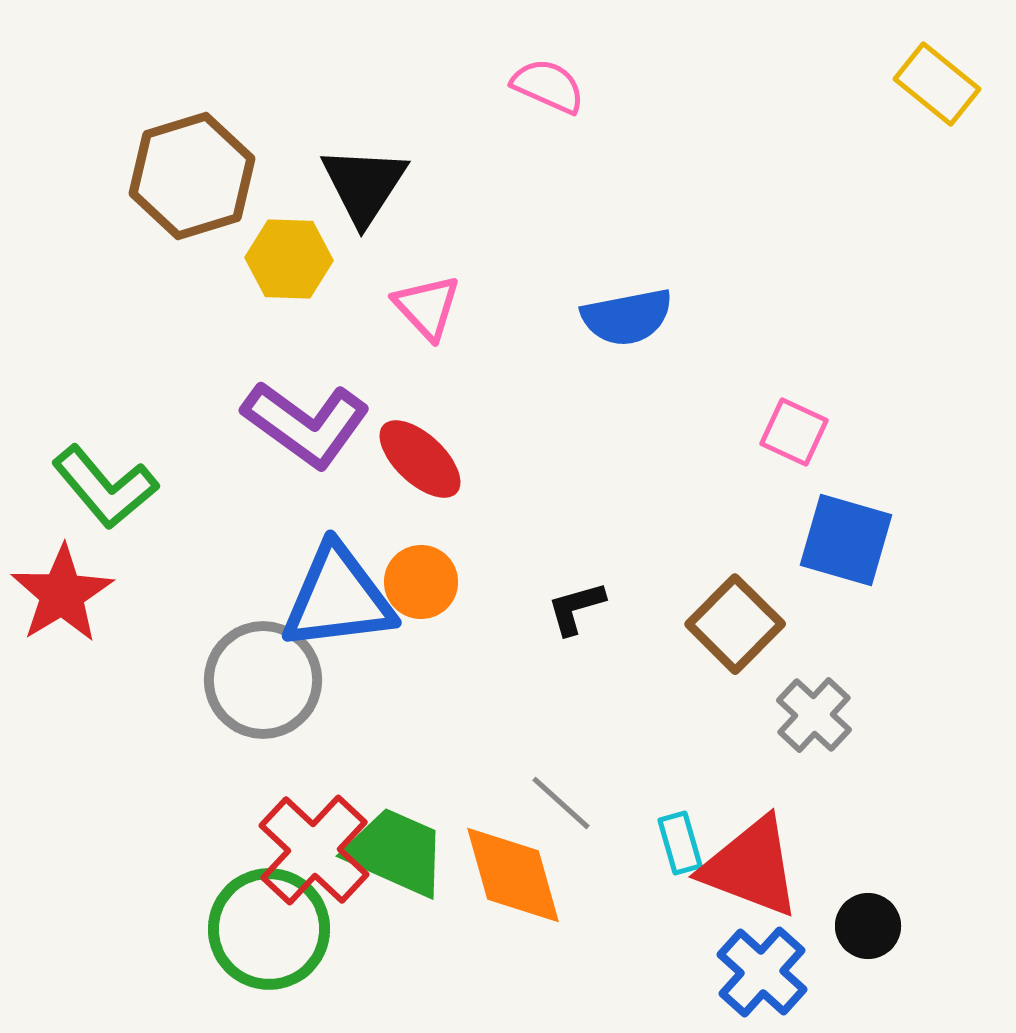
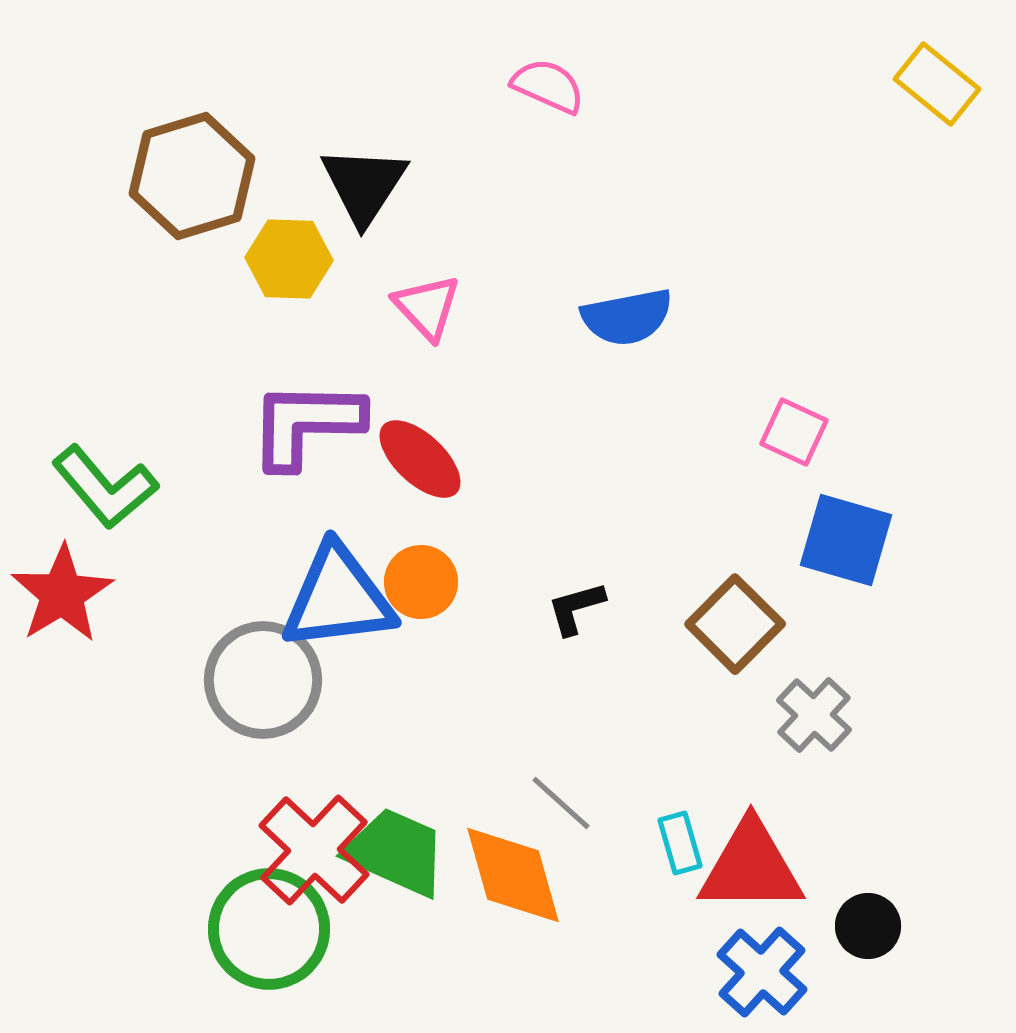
purple L-shape: rotated 145 degrees clockwise
red triangle: rotated 21 degrees counterclockwise
